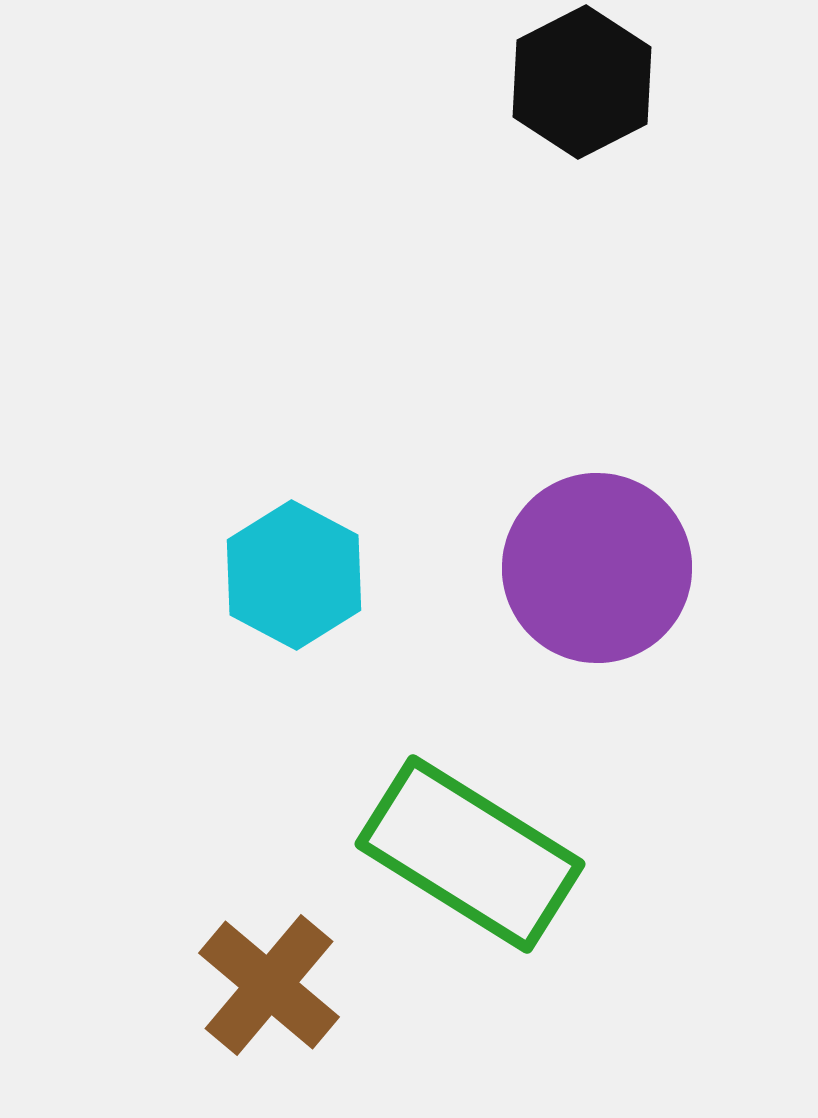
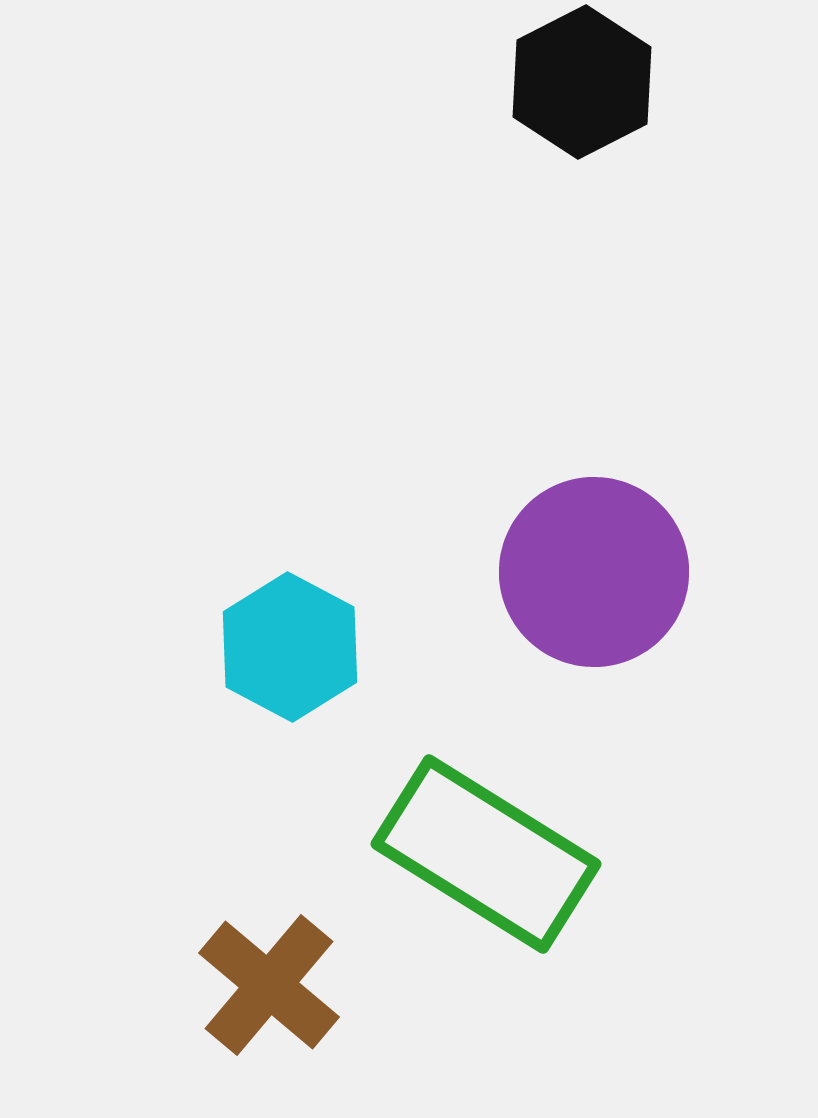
purple circle: moved 3 px left, 4 px down
cyan hexagon: moved 4 px left, 72 px down
green rectangle: moved 16 px right
